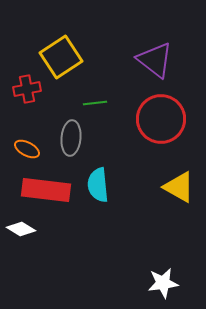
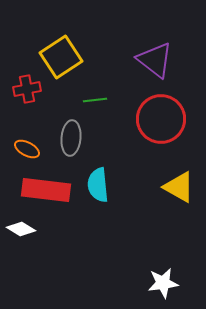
green line: moved 3 px up
